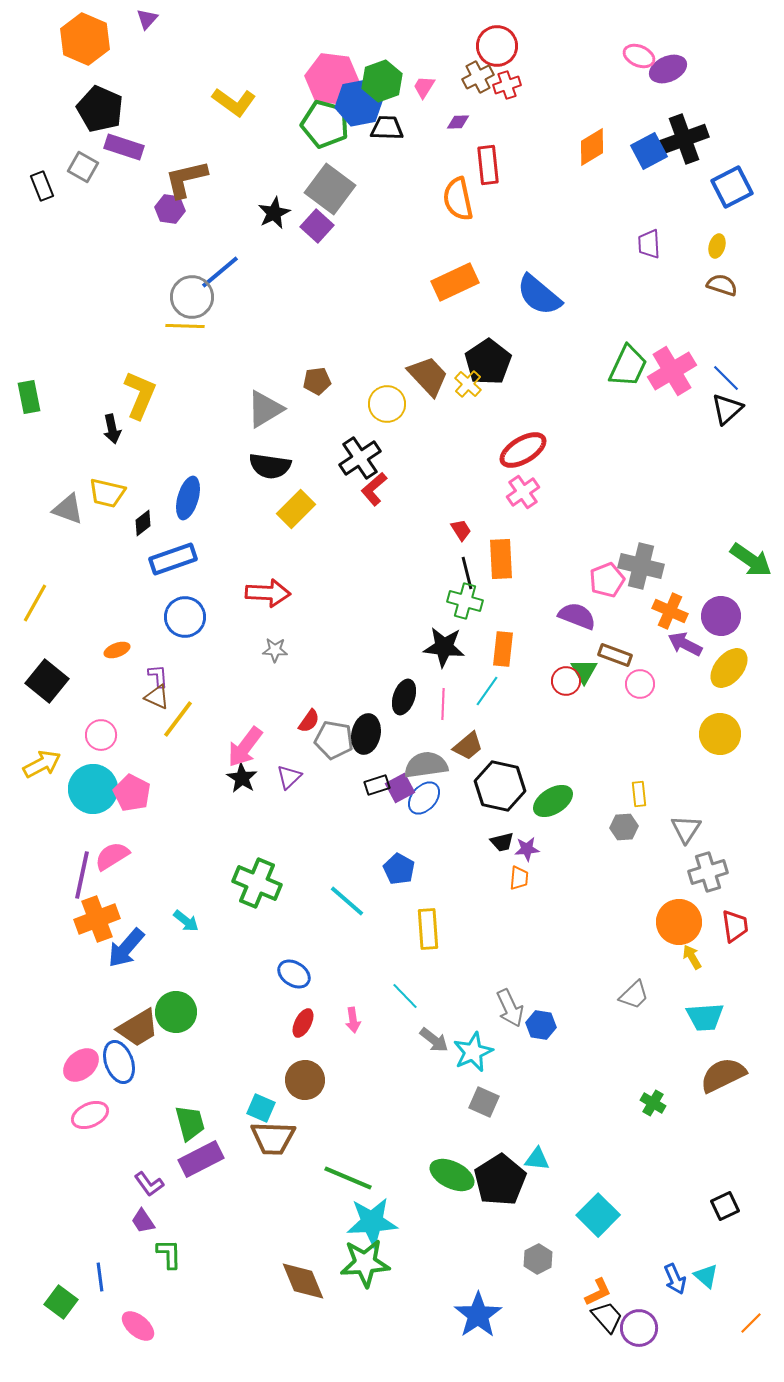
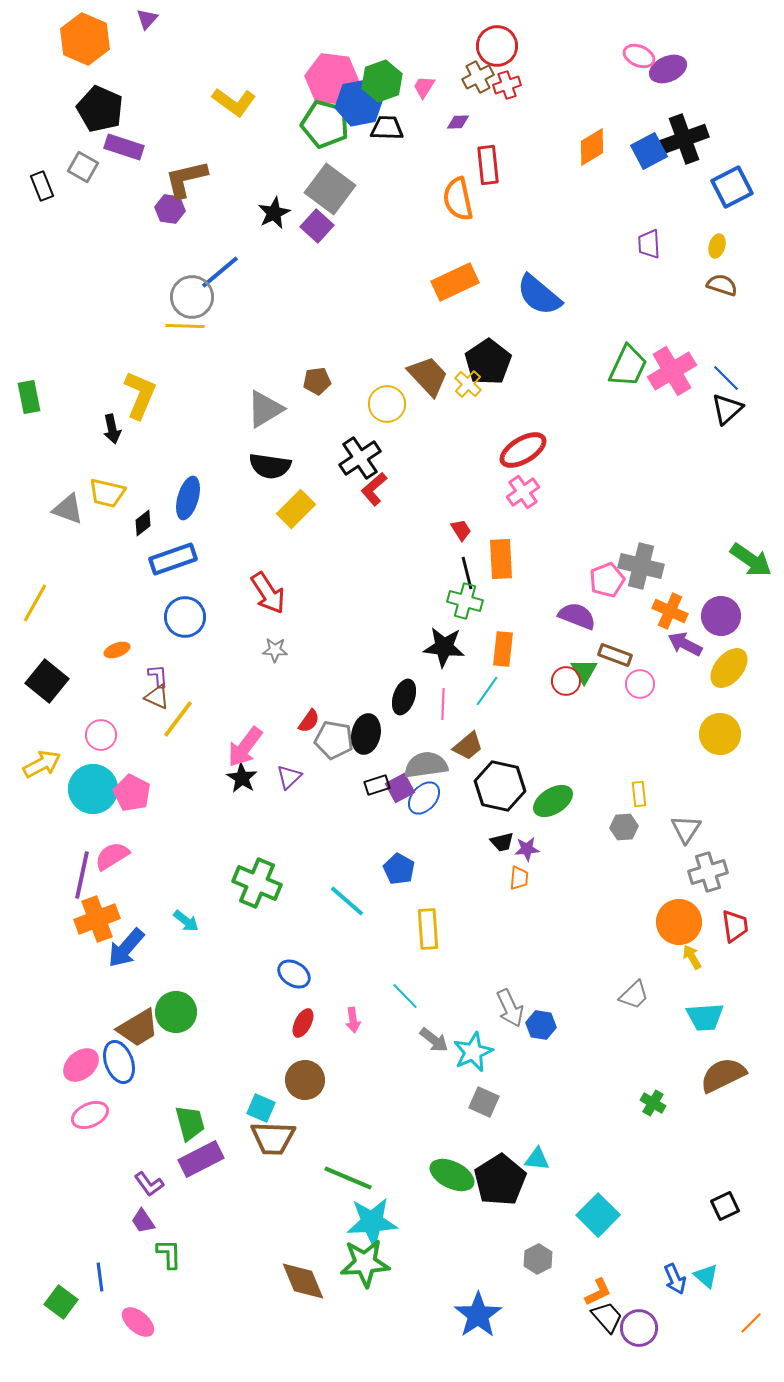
red arrow at (268, 593): rotated 54 degrees clockwise
pink ellipse at (138, 1326): moved 4 px up
